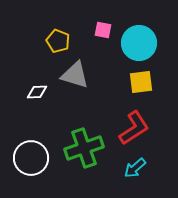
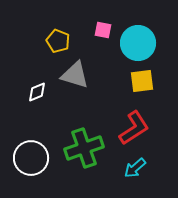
cyan circle: moved 1 px left
yellow square: moved 1 px right, 1 px up
white diamond: rotated 20 degrees counterclockwise
